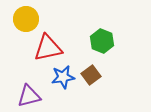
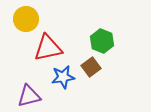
brown square: moved 8 px up
